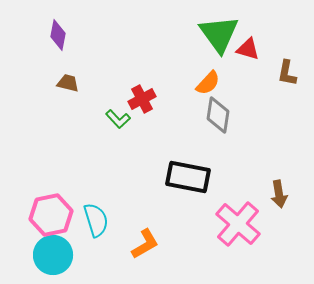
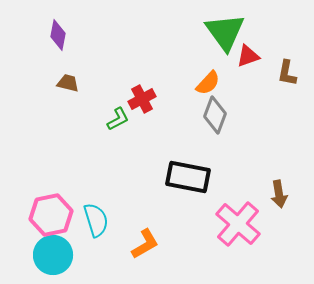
green triangle: moved 6 px right, 2 px up
red triangle: moved 7 px down; rotated 35 degrees counterclockwise
gray diamond: moved 3 px left; rotated 12 degrees clockwise
green L-shape: rotated 75 degrees counterclockwise
